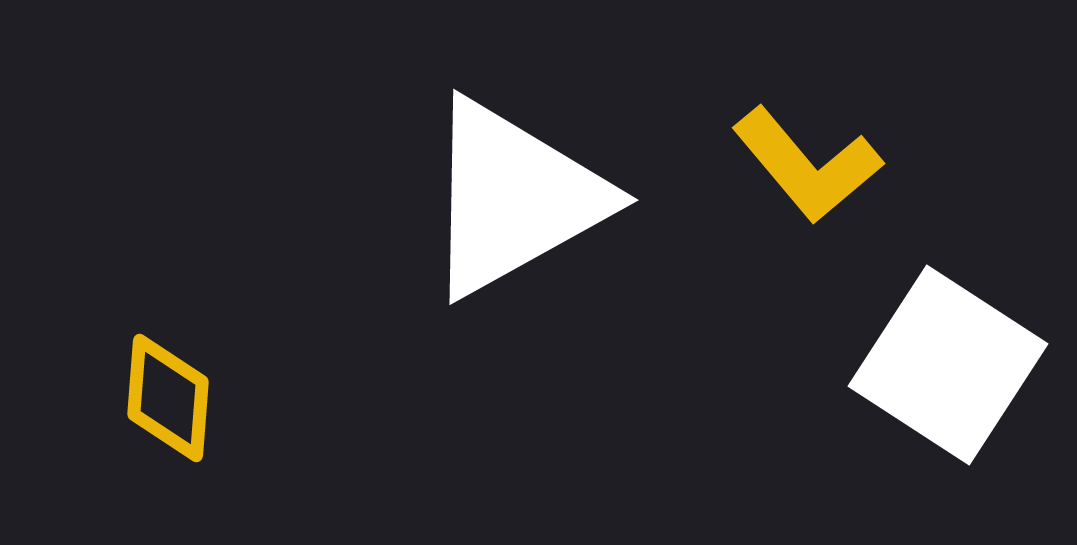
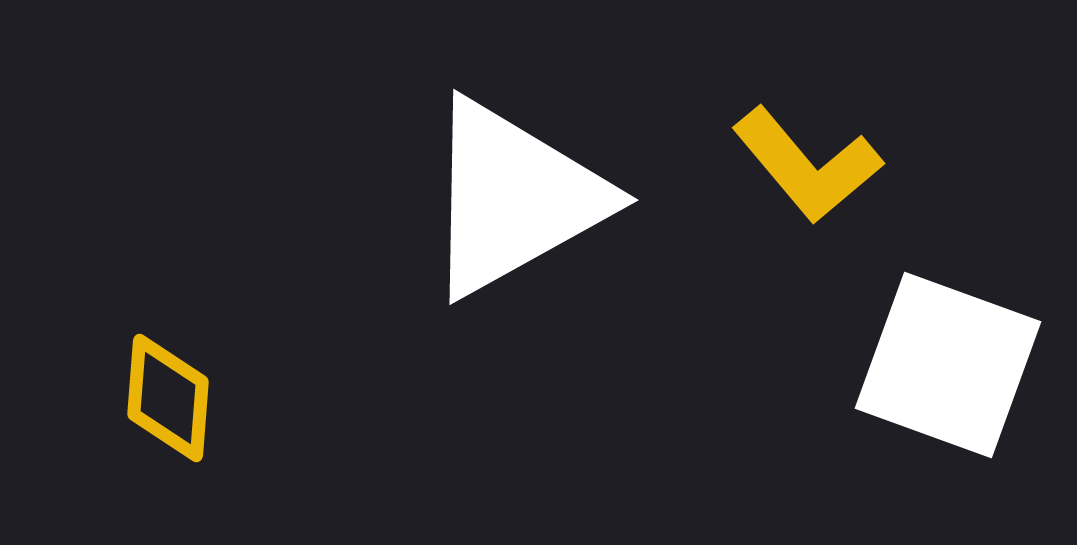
white square: rotated 13 degrees counterclockwise
